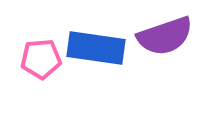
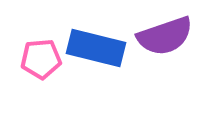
blue rectangle: rotated 6 degrees clockwise
